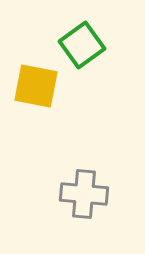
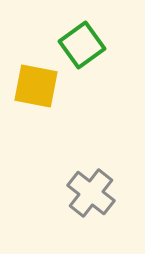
gray cross: moved 7 px right, 1 px up; rotated 33 degrees clockwise
